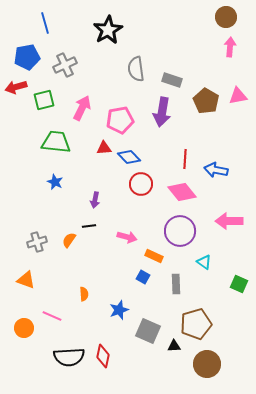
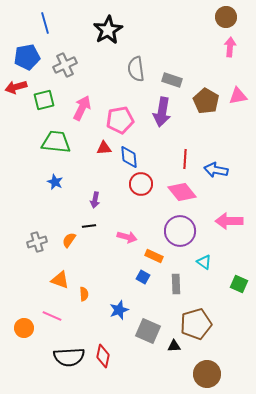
blue diamond at (129, 157): rotated 40 degrees clockwise
orange triangle at (26, 280): moved 34 px right
brown circle at (207, 364): moved 10 px down
